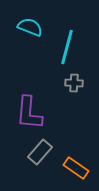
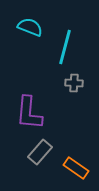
cyan line: moved 2 px left
